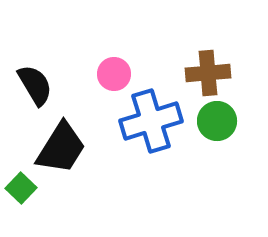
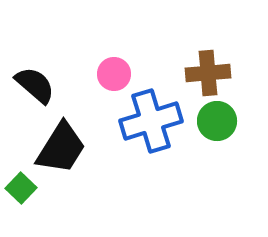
black semicircle: rotated 18 degrees counterclockwise
